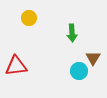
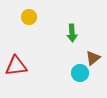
yellow circle: moved 1 px up
brown triangle: rotated 21 degrees clockwise
cyan circle: moved 1 px right, 2 px down
